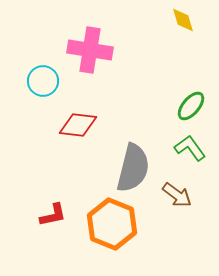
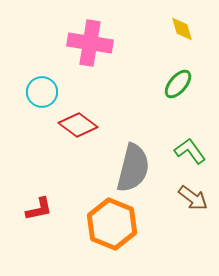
yellow diamond: moved 1 px left, 9 px down
pink cross: moved 7 px up
cyan circle: moved 1 px left, 11 px down
green ellipse: moved 13 px left, 22 px up
red diamond: rotated 30 degrees clockwise
green L-shape: moved 3 px down
brown arrow: moved 16 px right, 3 px down
red L-shape: moved 14 px left, 6 px up
